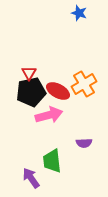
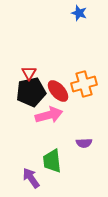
orange cross: rotated 15 degrees clockwise
red ellipse: rotated 20 degrees clockwise
